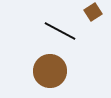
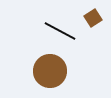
brown square: moved 6 px down
